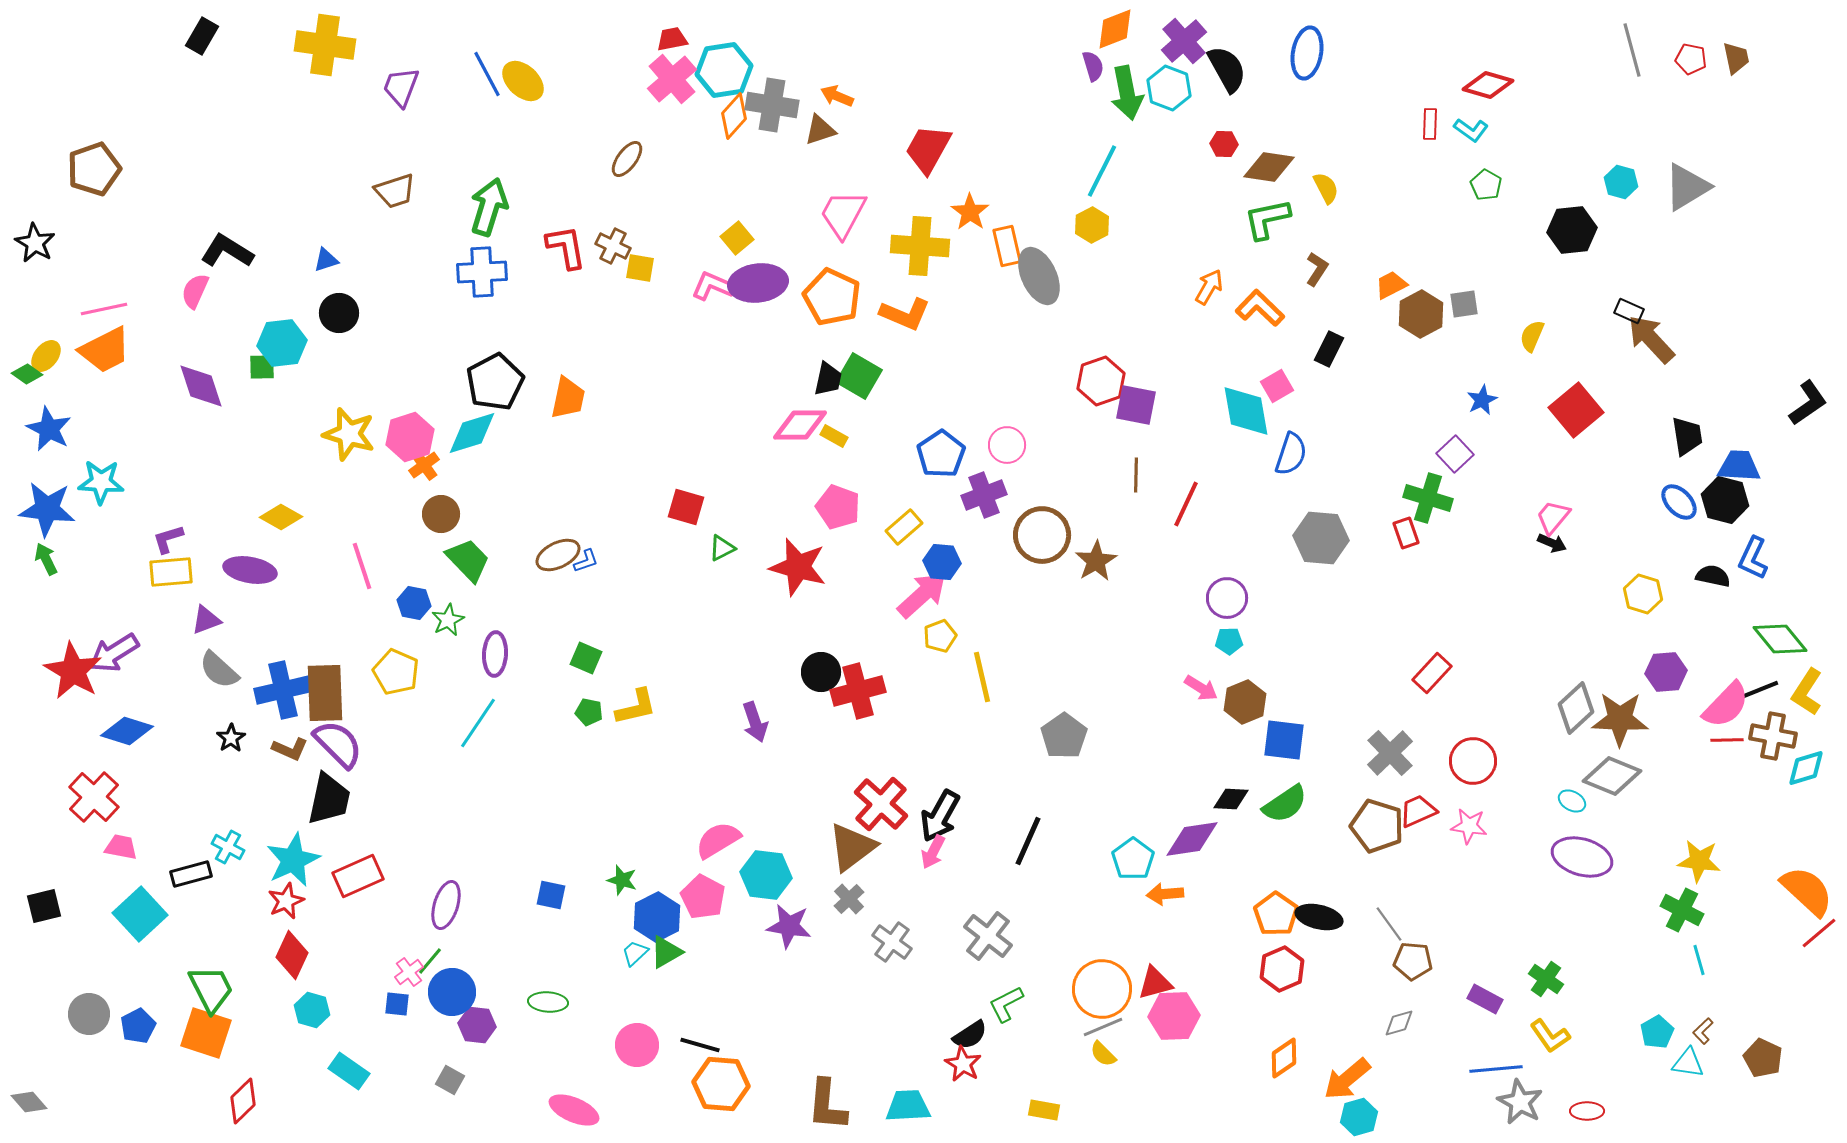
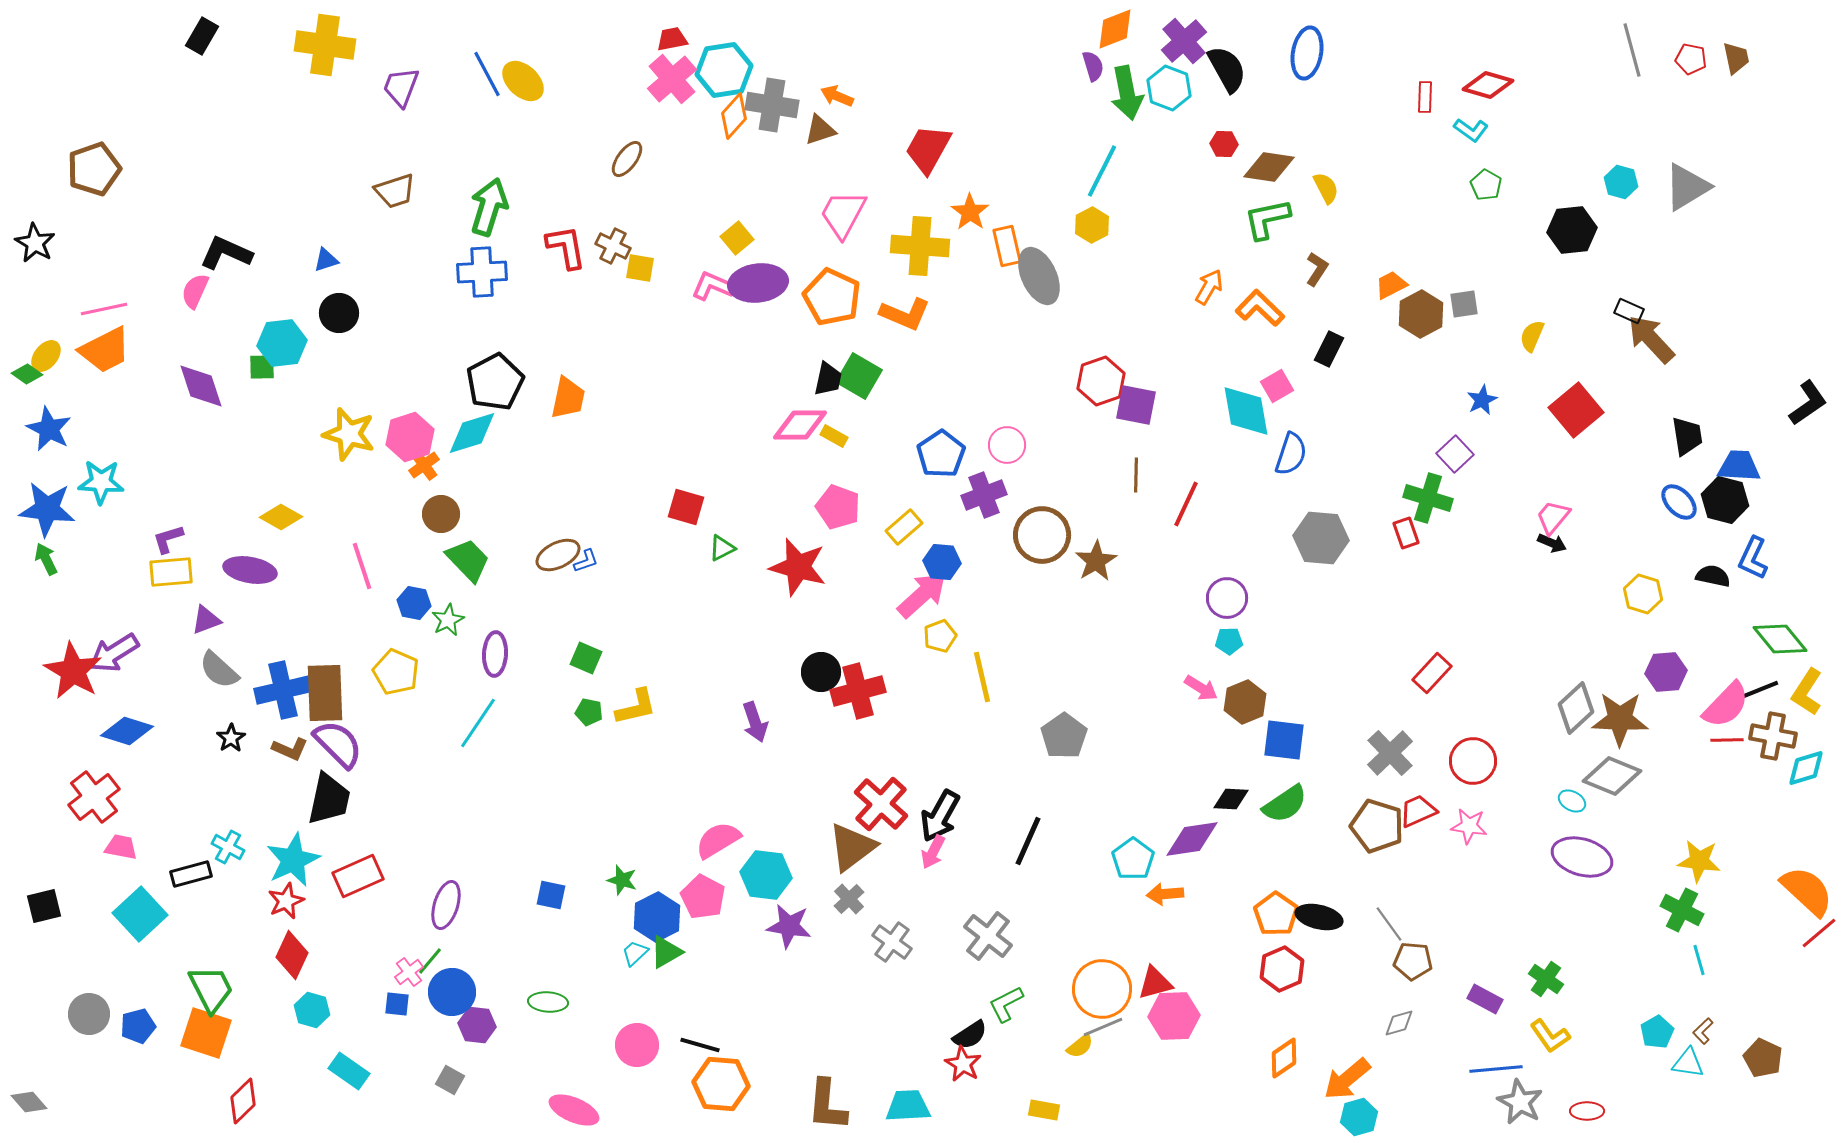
red rectangle at (1430, 124): moved 5 px left, 27 px up
black L-shape at (227, 251): moved 1 px left, 2 px down; rotated 8 degrees counterclockwise
red cross at (94, 797): rotated 9 degrees clockwise
blue pentagon at (138, 1026): rotated 12 degrees clockwise
yellow semicircle at (1103, 1054): moved 23 px left, 8 px up; rotated 84 degrees counterclockwise
